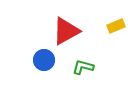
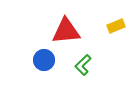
red triangle: rotated 24 degrees clockwise
green L-shape: moved 2 px up; rotated 60 degrees counterclockwise
